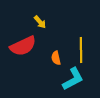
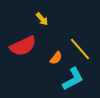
yellow arrow: moved 2 px right, 3 px up
yellow line: moved 1 px left, 1 px up; rotated 40 degrees counterclockwise
orange semicircle: rotated 128 degrees counterclockwise
